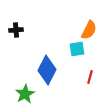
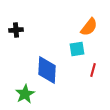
orange semicircle: moved 3 px up; rotated 12 degrees clockwise
blue diamond: rotated 24 degrees counterclockwise
red line: moved 3 px right, 7 px up
